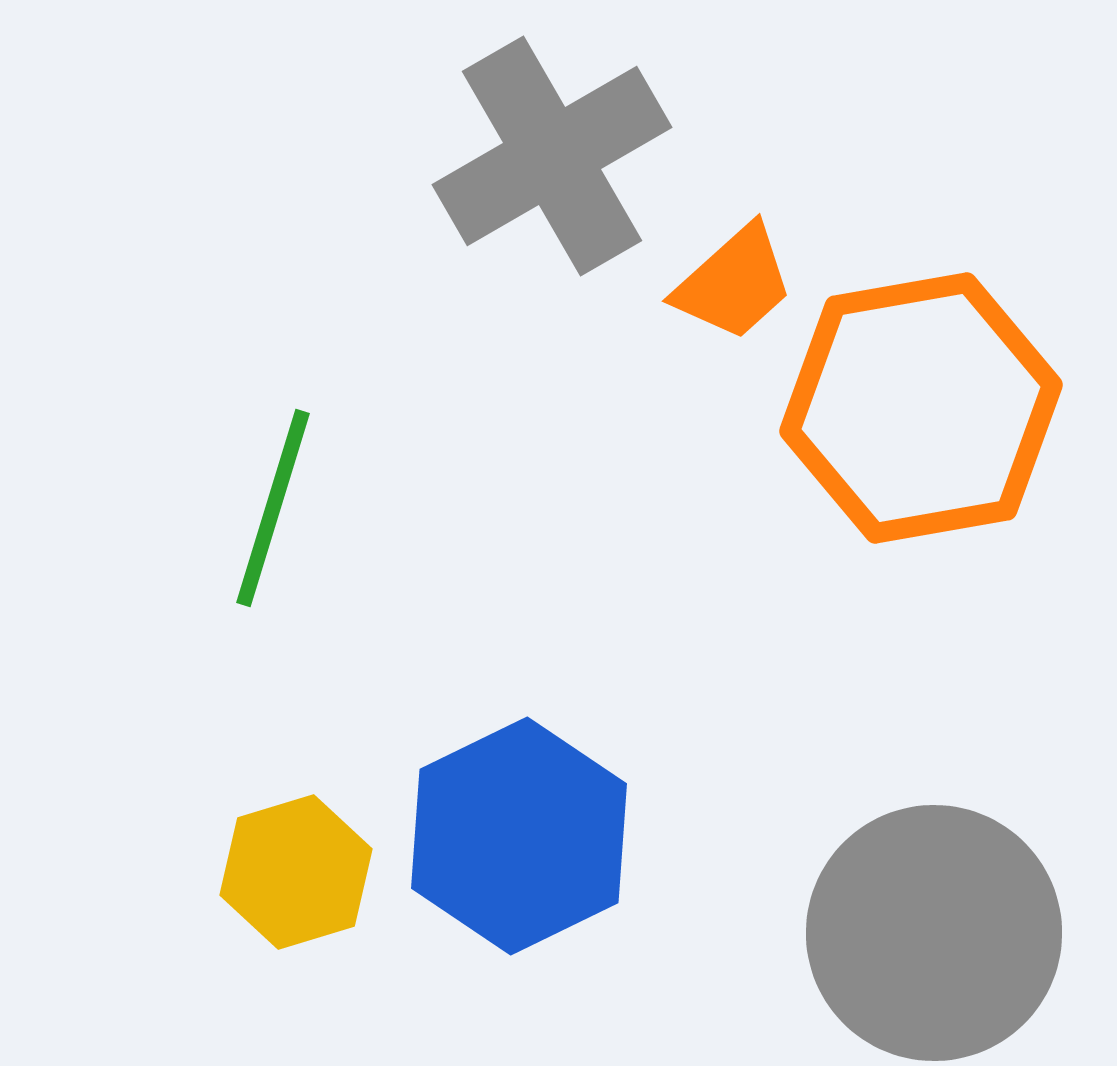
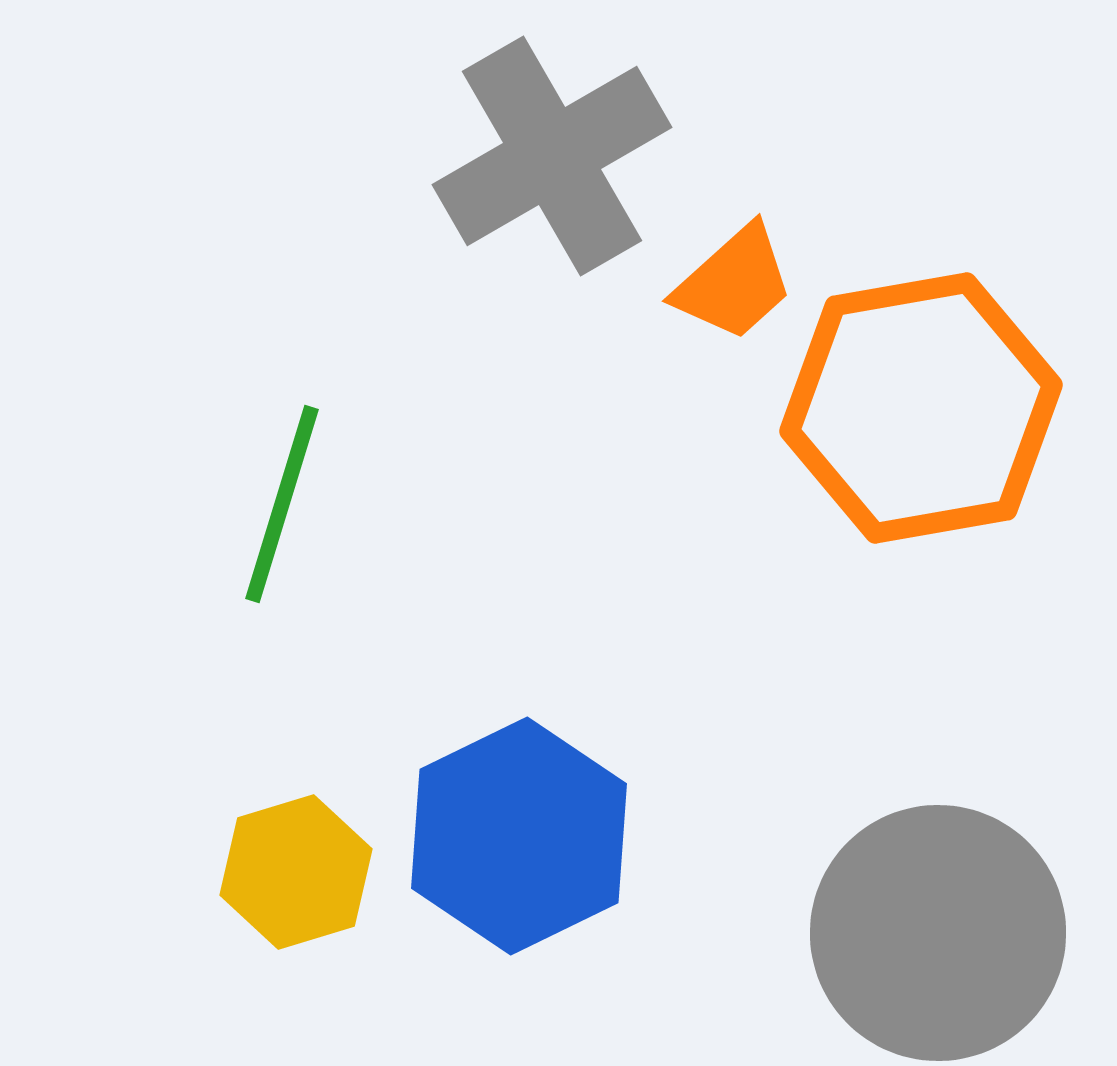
green line: moved 9 px right, 4 px up
gray circle: moved 4 px right
